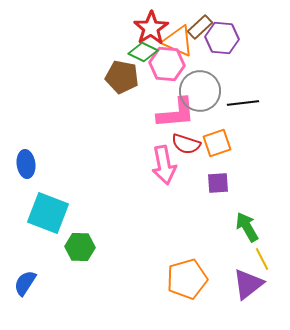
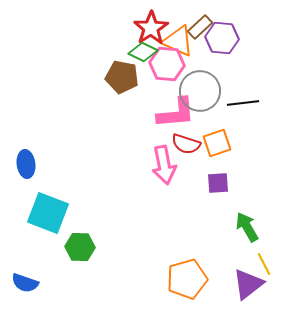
yellow line: moved 2 px right, 5 px down
blue semicircle: rotated 104 degrees counterclockwise
